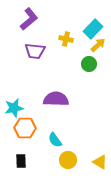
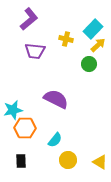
purple semicircle: rotated 25 degrees clockwise
cyan star: moved 1 px left, 2 px down
cyan semicircle: rotated 105 degrees counterclockwise
